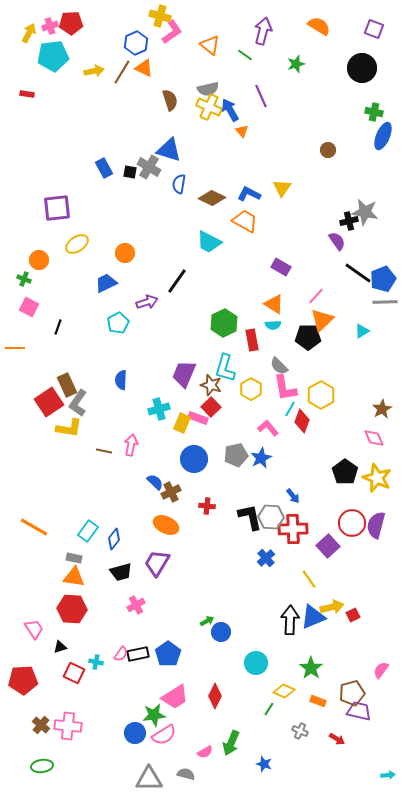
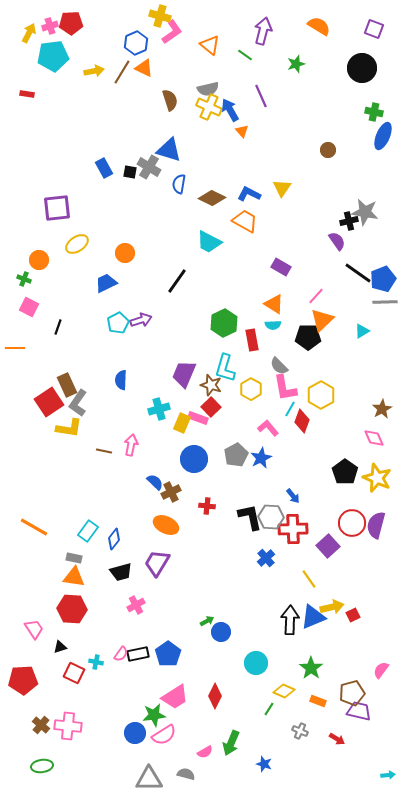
purple arrow at (147, 302): moved 6 px left, 18 px down
gray pentagon at (236, 455): rotated 15 degrees counterclockwise
